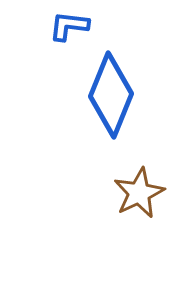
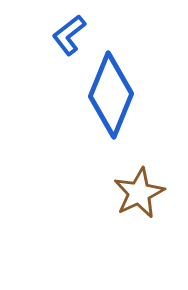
blue L-shape: moved 9 px down; rotated 45 degrees counterclockwise
